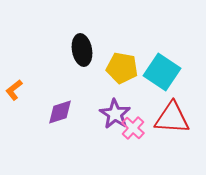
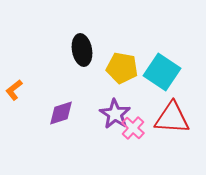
purple diamond: moved 1 px right, 1 px down
